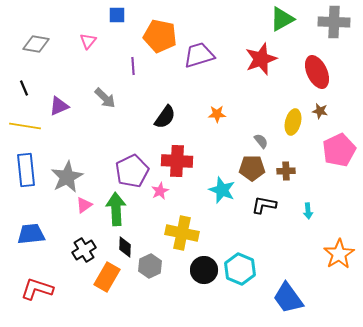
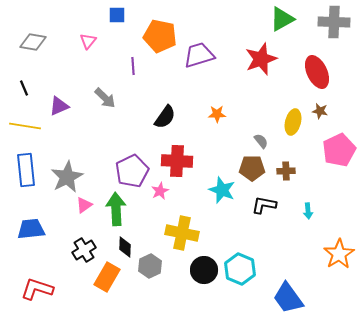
gray diamond at (36, 44): moved 3 px left, 2 px up
blue trapezoid at (31, 234): moved 5 px up
